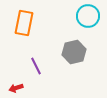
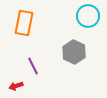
gray hexagon: rotated 20 degrees counterclockwise
purple line: moved 3 px left
red arrow: moved 2 px up
